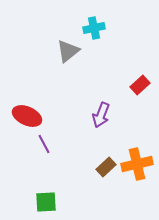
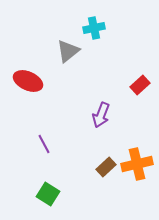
red ellipse: moved 1 px right, 35 px up
green square: moved 2 px right, 8 px up; rotated 35 degrees clockwise
